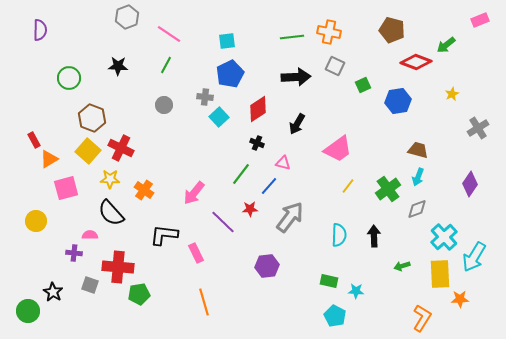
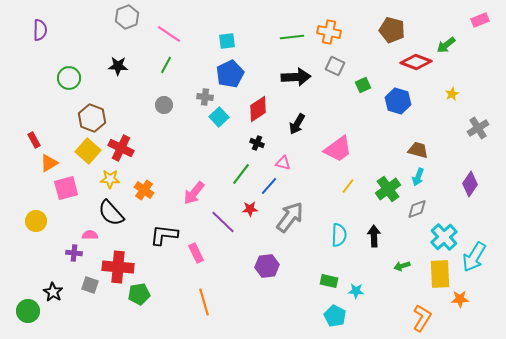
blue hexagon at (398, 101): rotated 25 degrees clockwise
orange triangle at (49, 159): moved 4 px down
